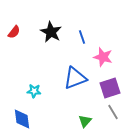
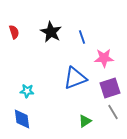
red semicircle: rotated 56 degrees counterclockwise
pink star: moved 1 px right, 1 px down; rotated 18 degrees counterclockwise
cyan star: moved 7 px left
green triangle: rotated 16 degrees clockwise
